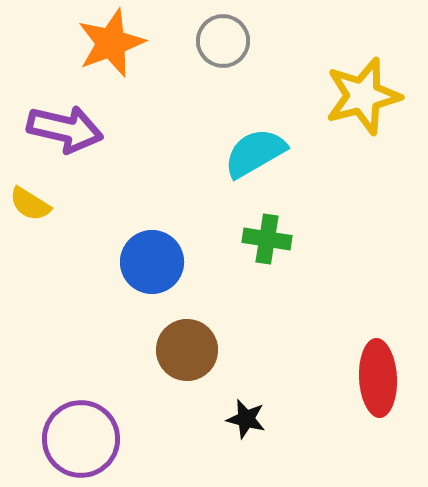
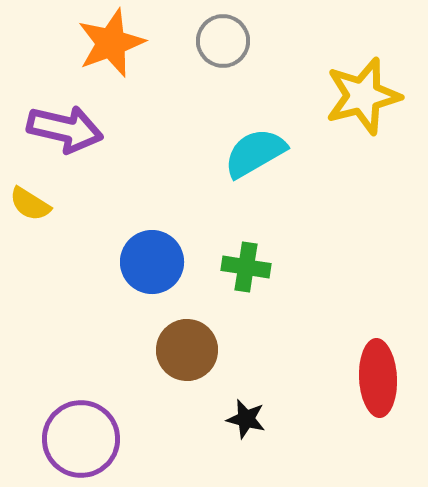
green cross: moved 21 px left, 28 px down
